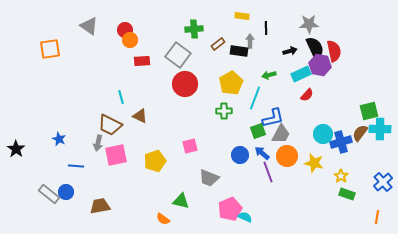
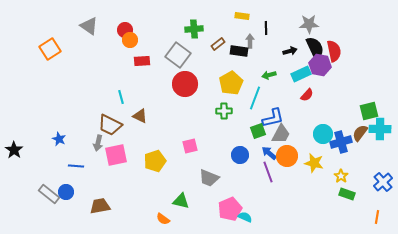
orange square at (50, 49): rotated 25 degrees counterclockwise
black star at (16, 149): moved 2 px left, 1 px down
blue arrow at (262, 153): moved 7 px right
